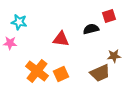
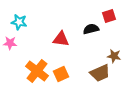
brown star: rotated 16 degrees clockwise
